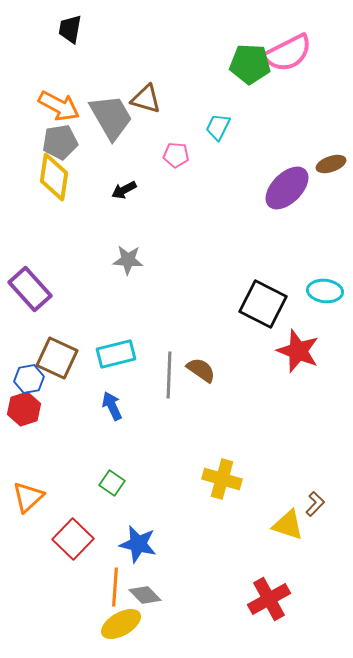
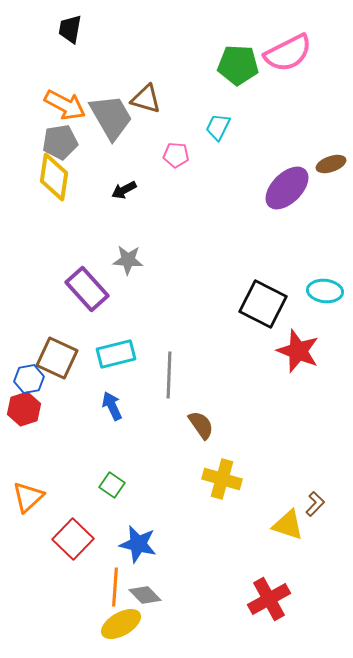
green pentagon: moved 12 px left, 1 px down
orange arrow: moved 6 px right, 1 px up
purple rectangle: moved 57 px right
brown semicircle: moved 55 px down; rotated 20 degrees clockwise
green square: moved 2 px down
